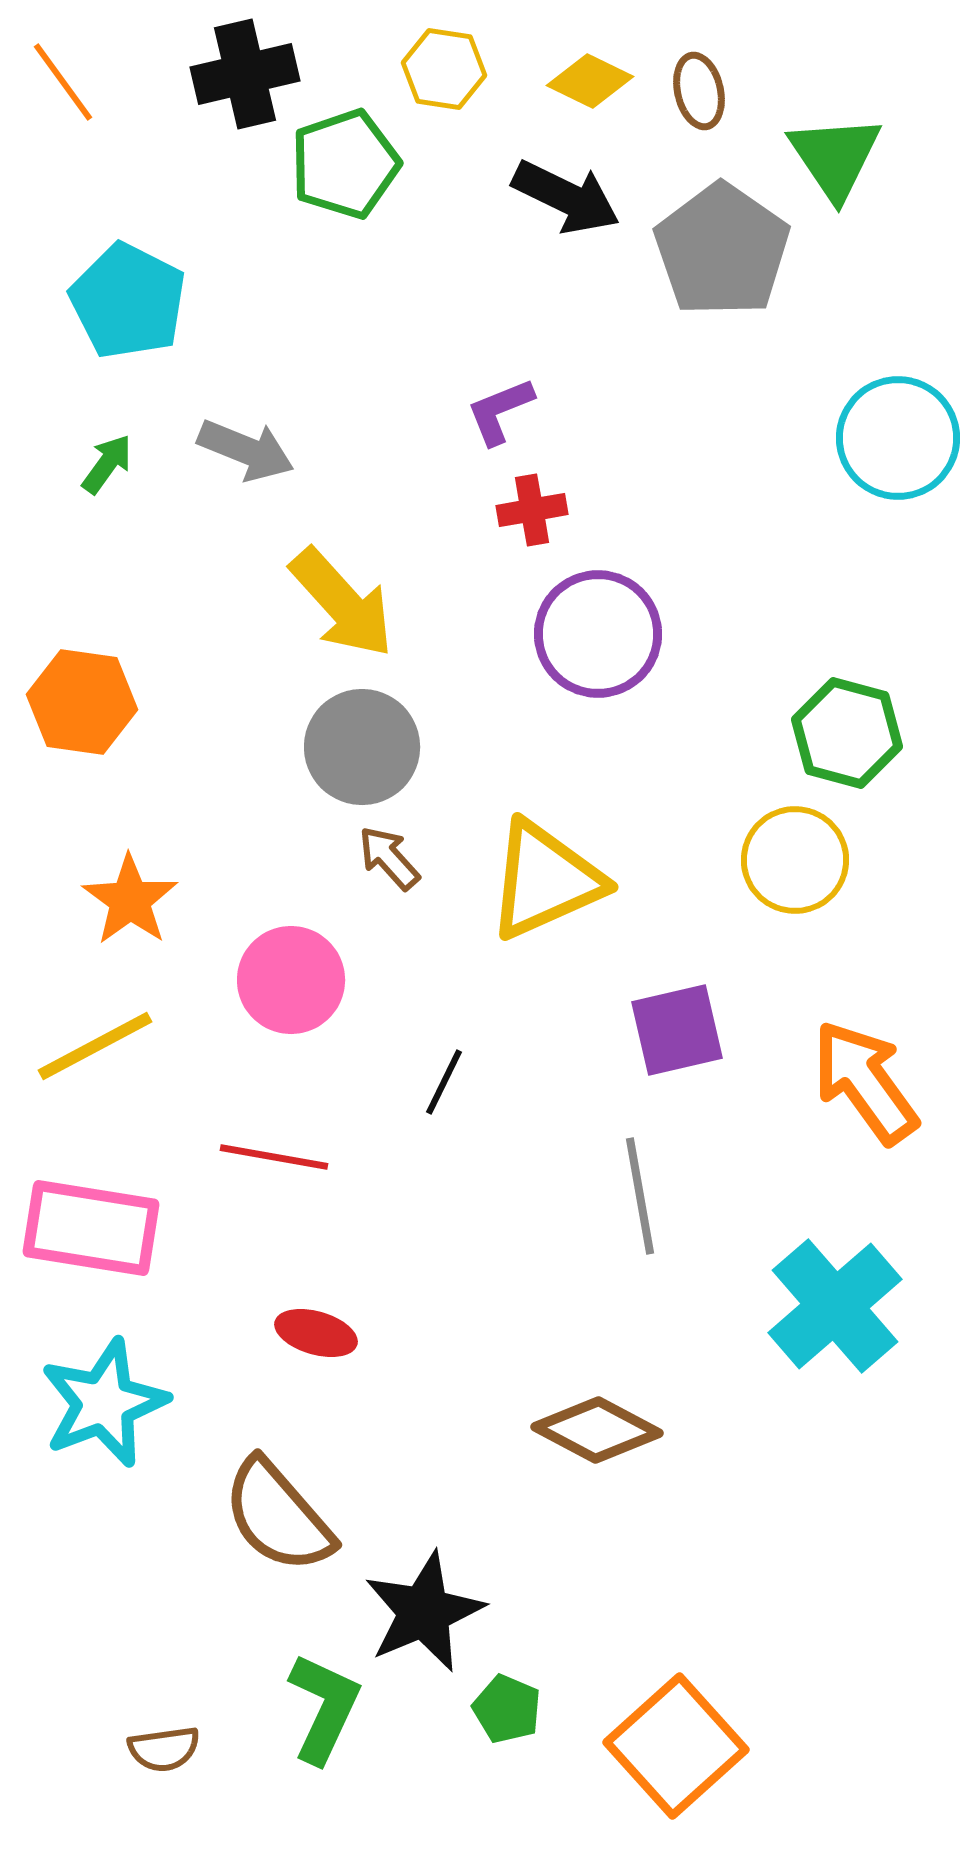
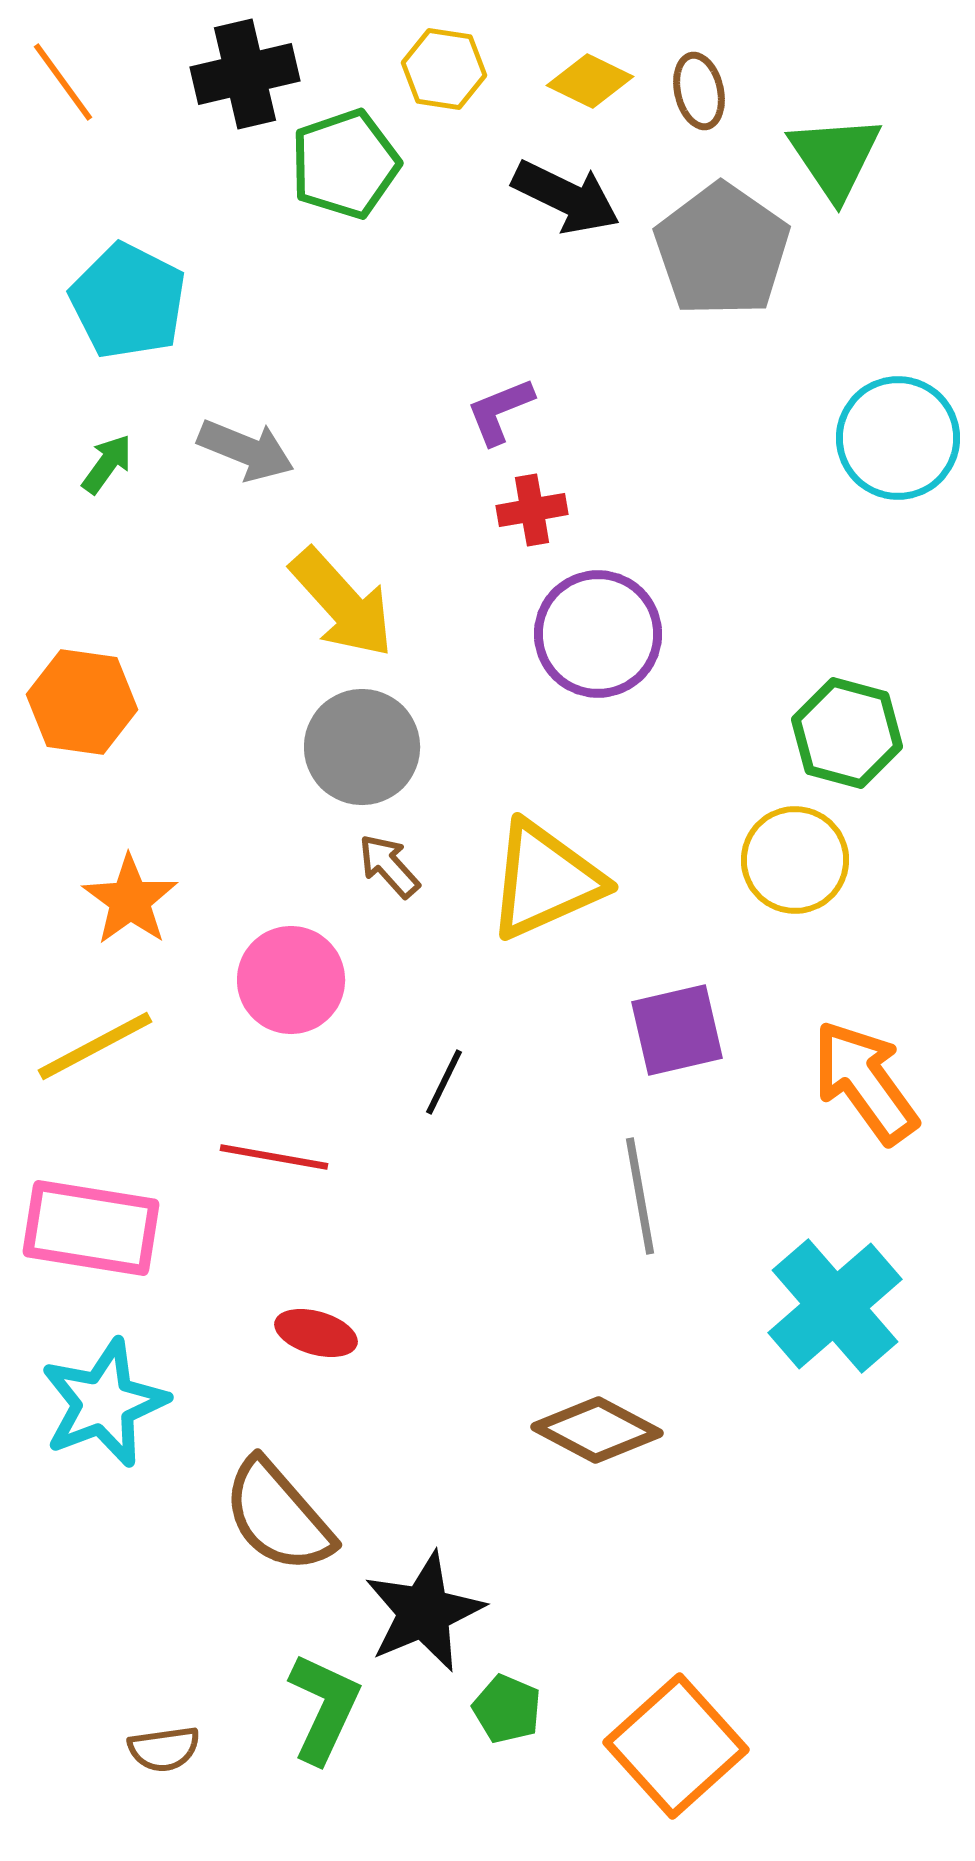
brown arrow at (389, 858): moved 8 px down
